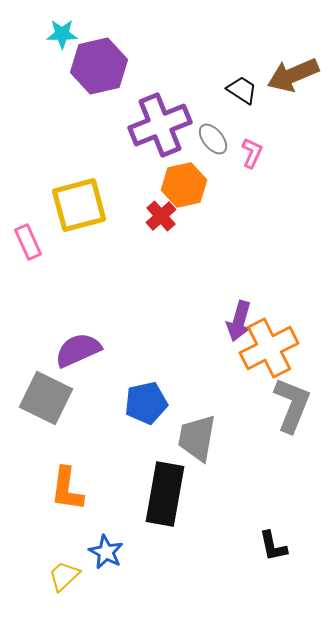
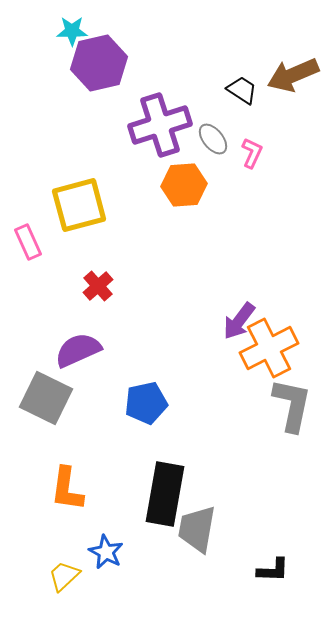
cyan star: moved 10 px right, 3 px up
purple hexagon: moved 3 px up
purple cross: rotated 4 degrees clockwise
orange hexagon: rotated 9 degrees clockwise
red cross: moved 63 px left, 70 px down
purple arrow: rotated 21 degrees clockwise
gray L-shape: rotated 10 degrees counterclockwise
gray trapezoid: moved 91 px down
black L-shape: moved 24 px down; rotated 76 degrees counterclockwise
